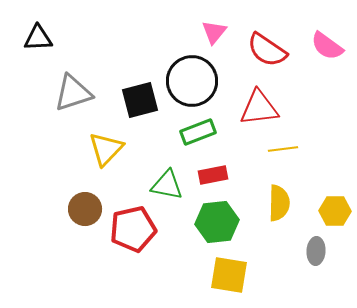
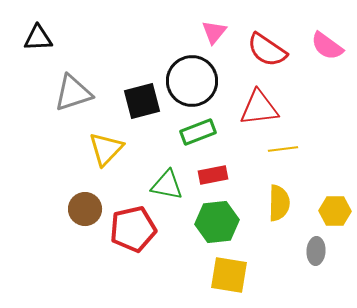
black square: moved 2 px right, 1 px down
